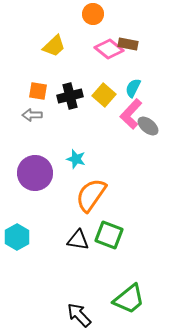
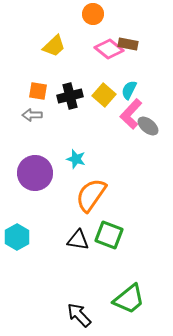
cyan semicircle: moved 4 px left, 2 px down
